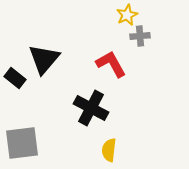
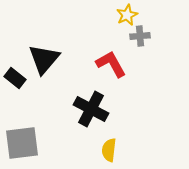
black cross: moved 1 px down
